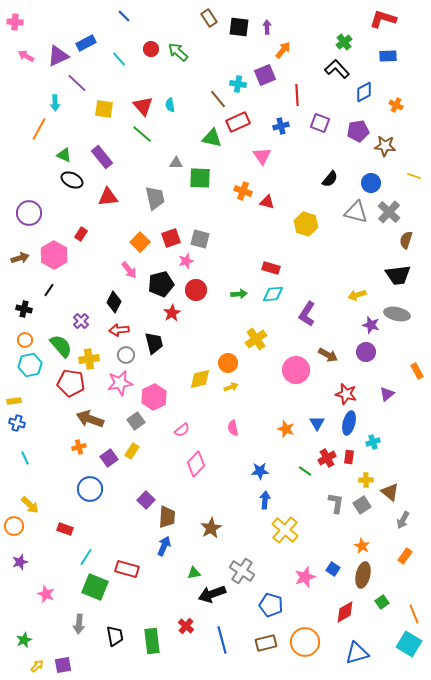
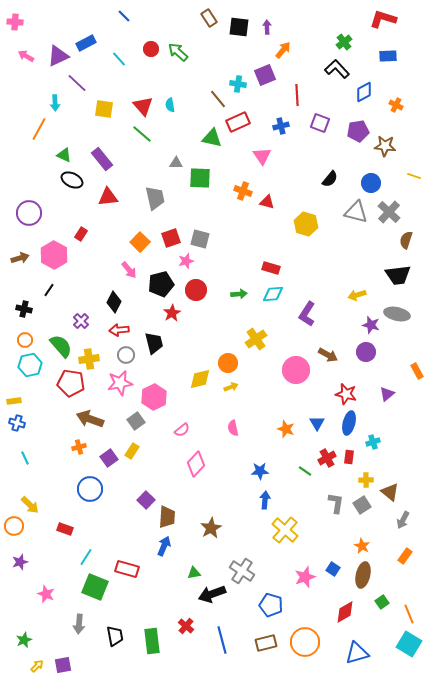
purple rectangle at (102, 157): moved 2 px down
orange line at (414, 614): moved 5 px left
